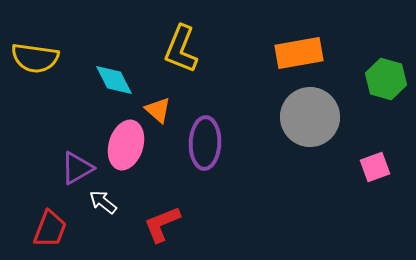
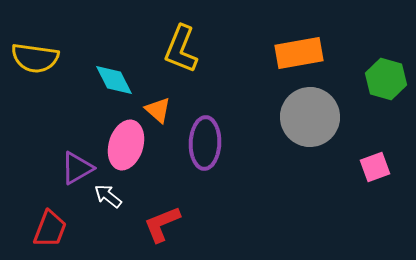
white arrow: moved 5 px right, 6 px up
